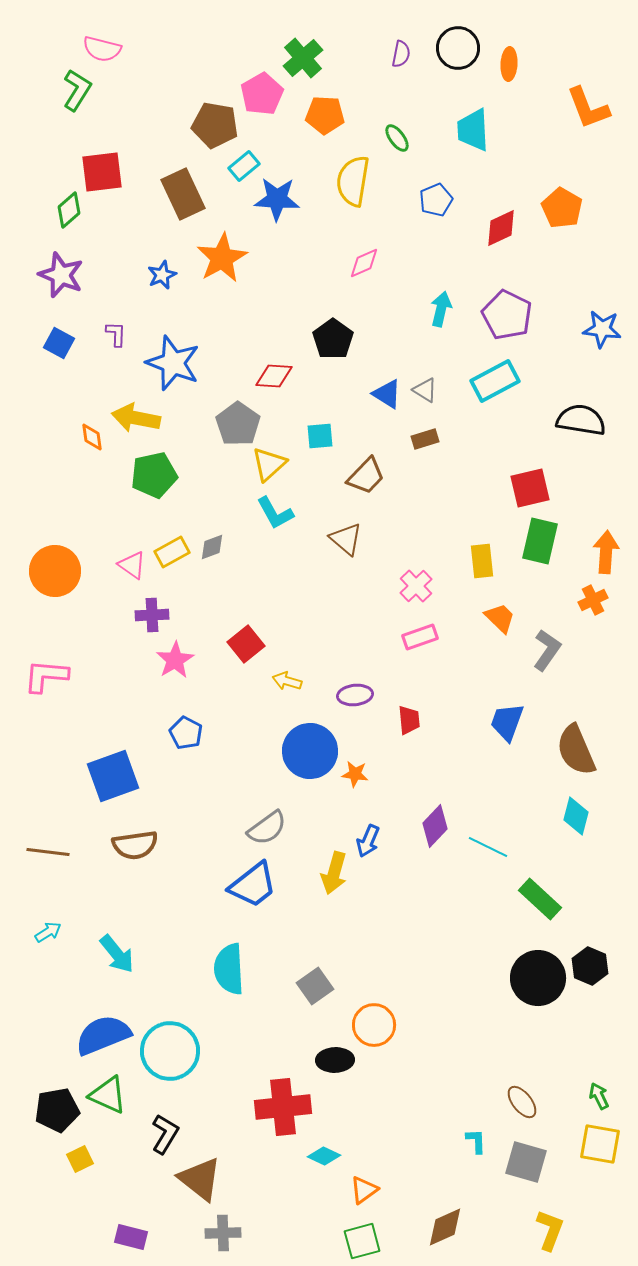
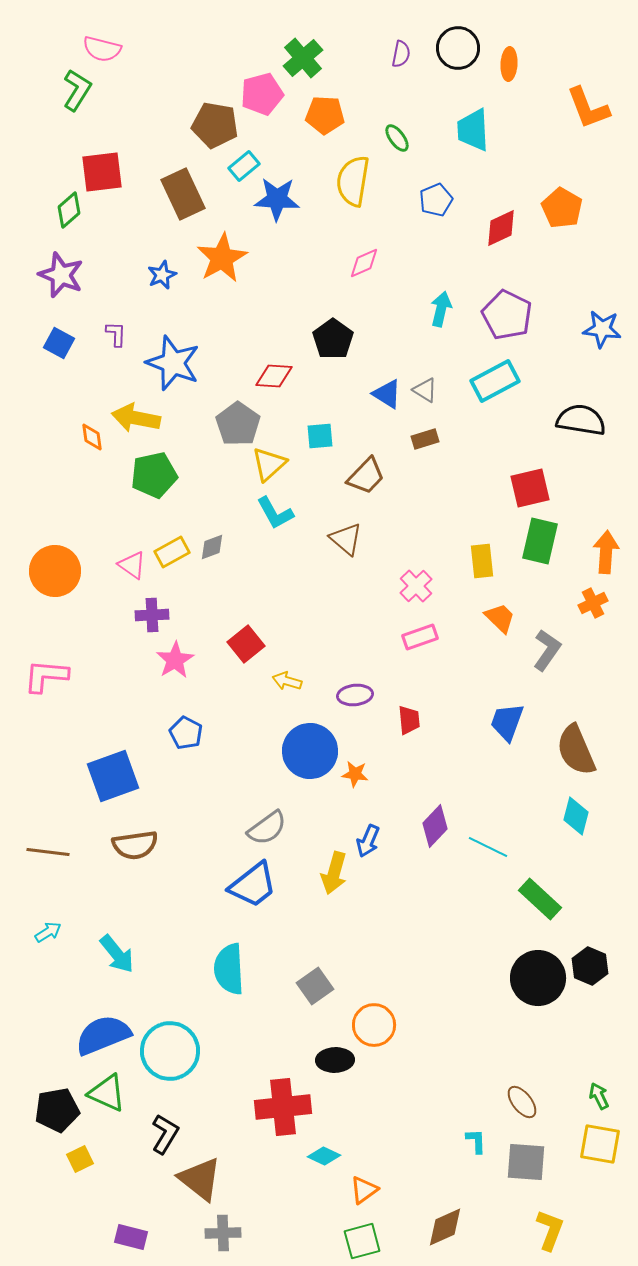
pink pentagon at (262, 94): rotated 15 degrees clockwise
orange cross at (593, 600): moved 3 px down
green triangle at (108, 1095): moved 1 px left, 2 px up
gray square at (526, 1162): rotated 12 degrees counterclockwise
